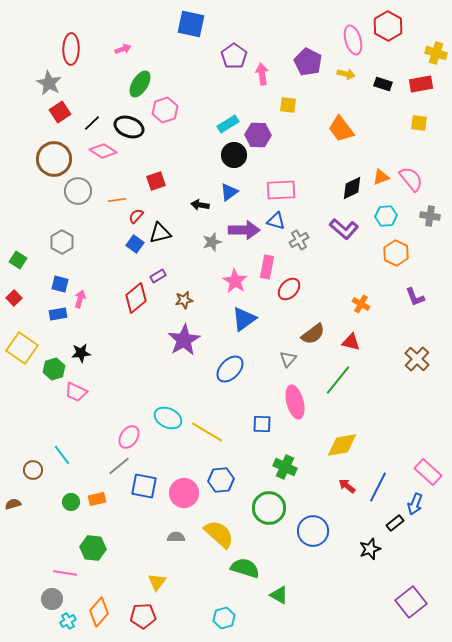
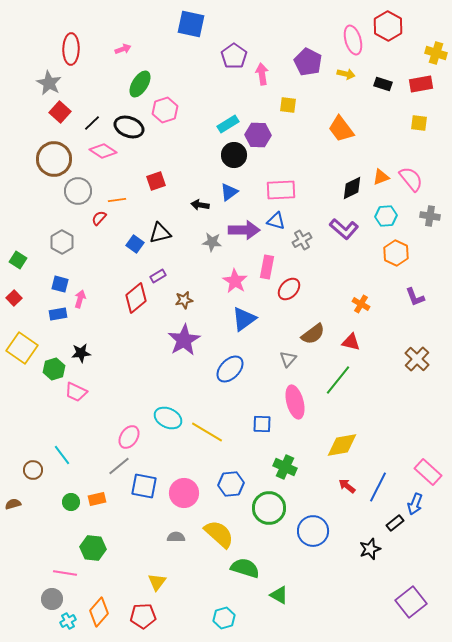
red square at (60, 112): rotated 15 degrees counterclockwise
red semicircle at (136, 216): moved 37 px left, 2 px down
gray cross at (299, 240): moved 3 px right
gray star at (212, 242): rotated 24 degrees clockwise
blue hexagon at (221, 480): moved 10 px right, 4 px down
